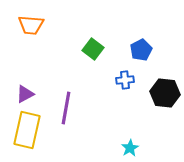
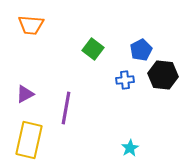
black hexagon: moved 2 px left, 18 px up
yellow rectangle: moved 2 px right, 10 px down
